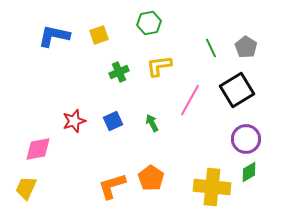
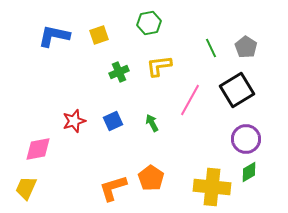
orange L-shape: moved 1 px right, 2 px down
